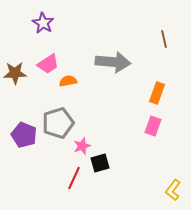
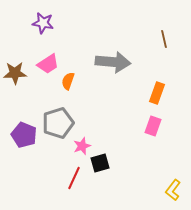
purple star: rotated 20 degrees counterclockwise
orange semicircle: rotated 60 degrees counterclockwise
